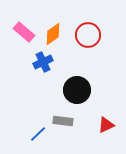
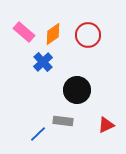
blue cross: rotated 18 degrees counterclockwise
